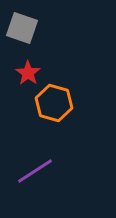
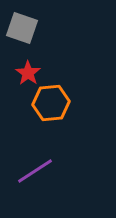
orange hexagon: moved 3 px left; rotated 21 degrees counterclockwise
